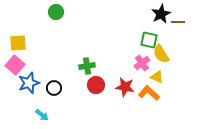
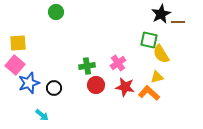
pink cross: moved 24 px left
yellow triangle: rotated 40 degrees counterclockwise
